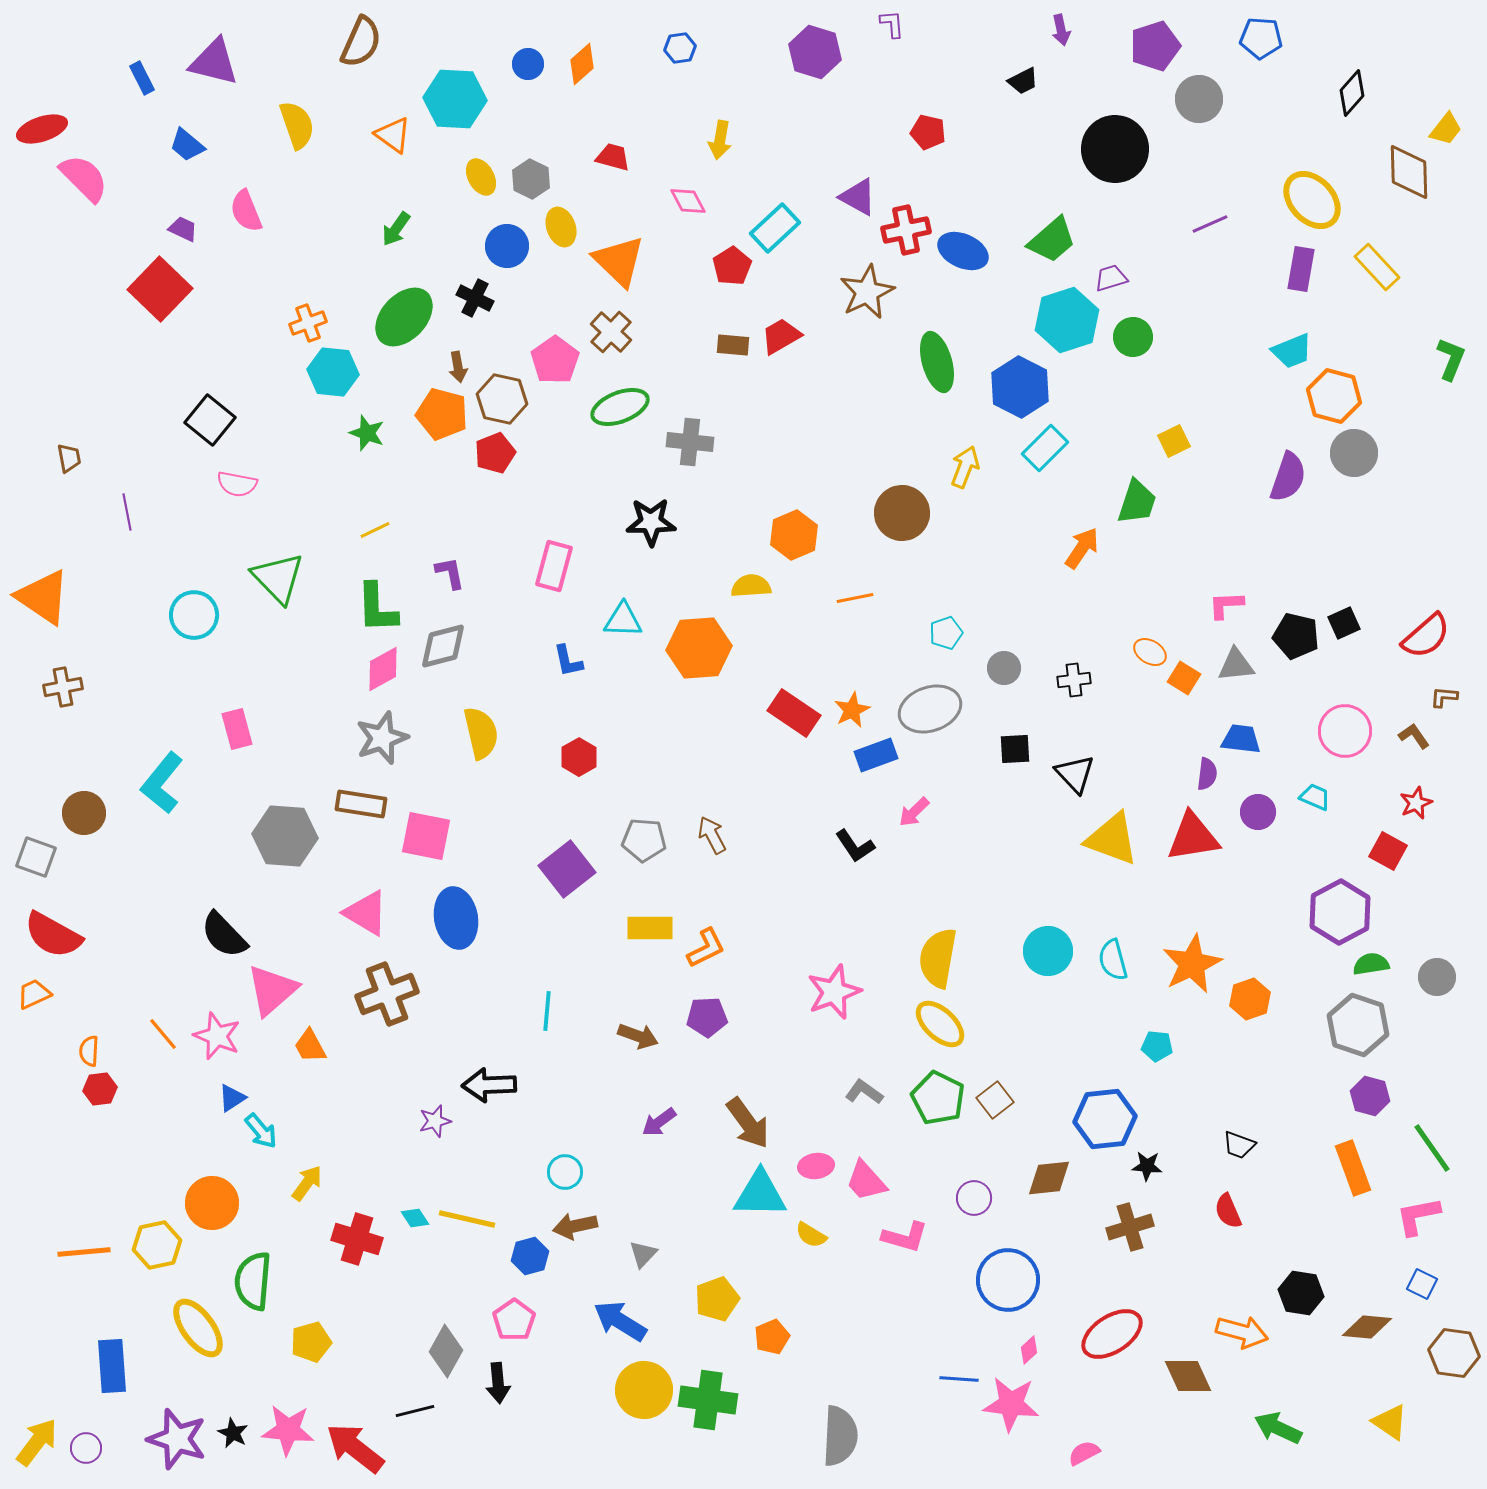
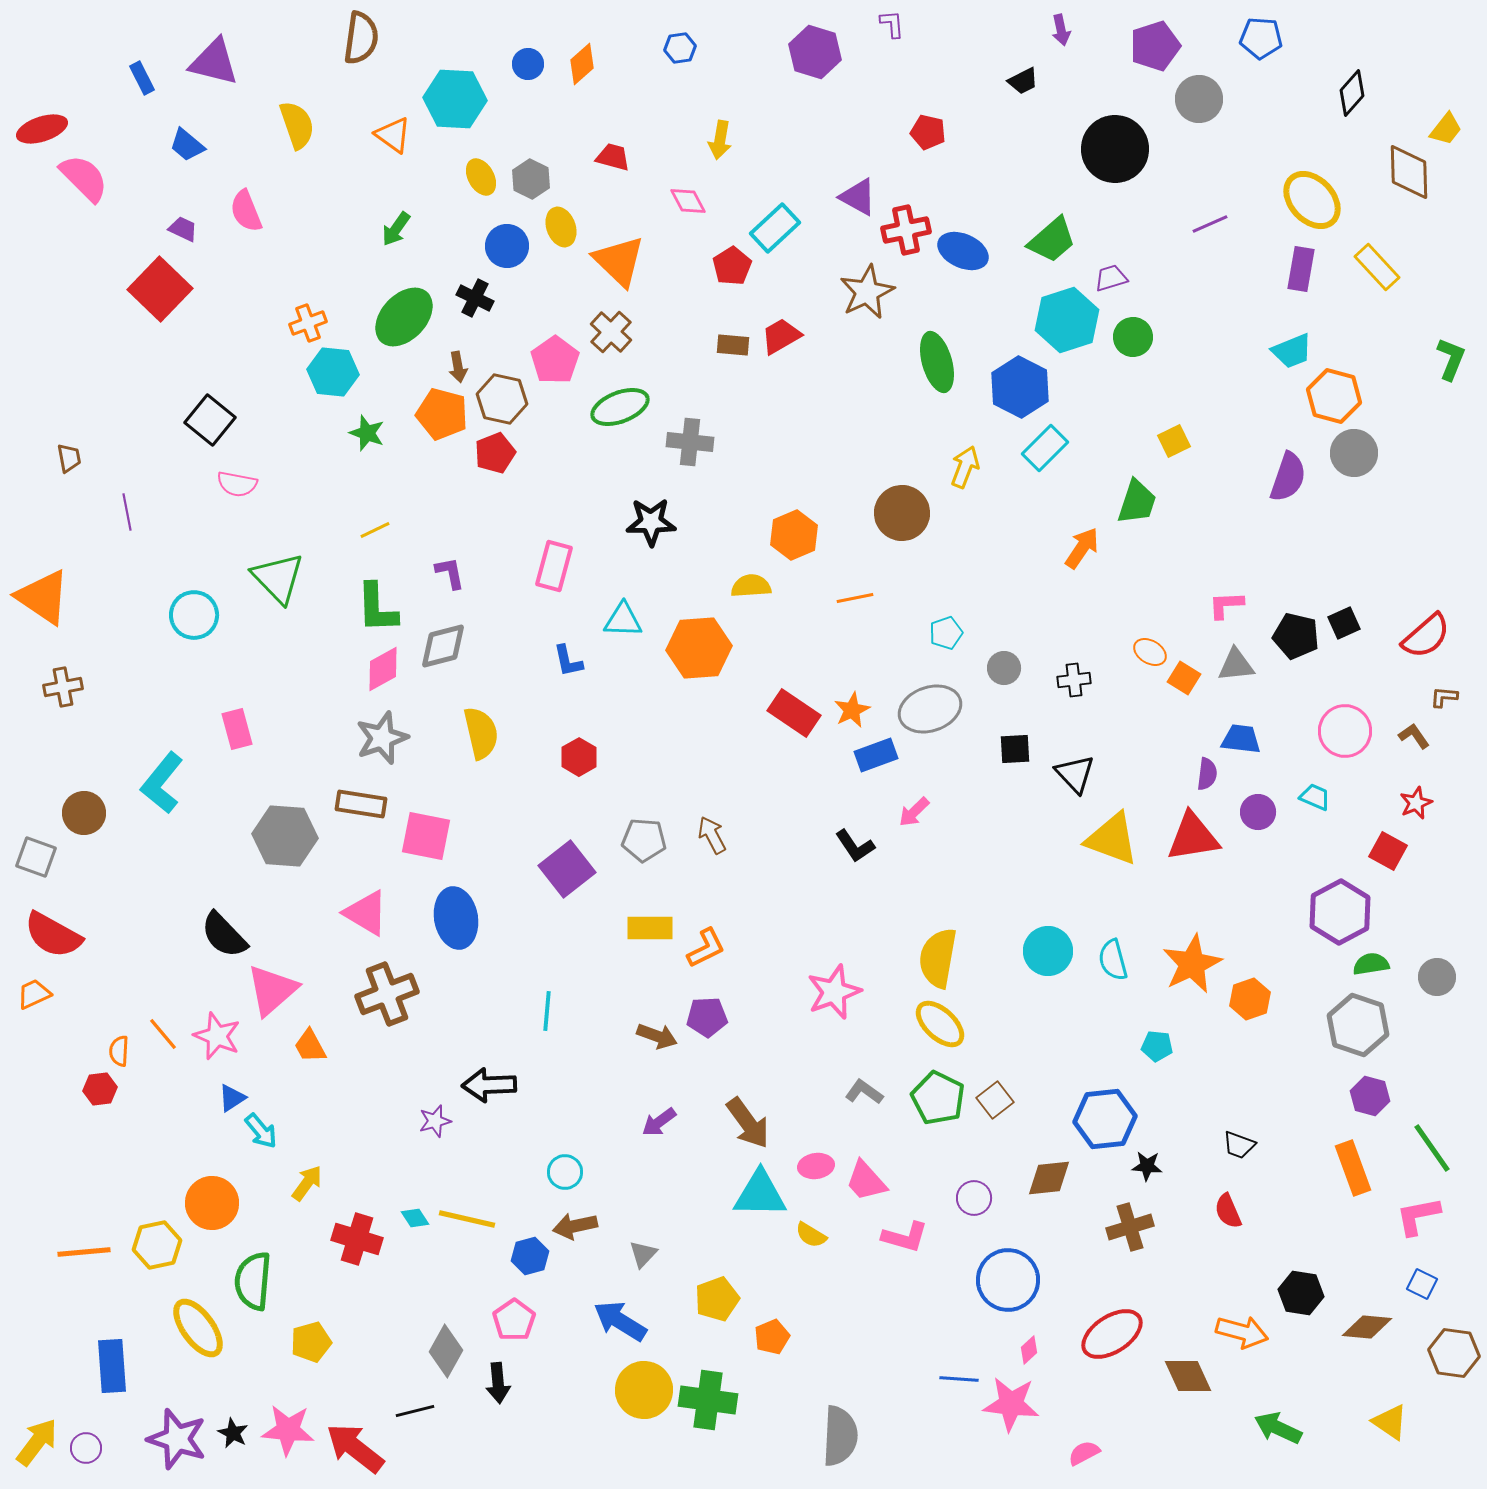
brown semicircle at (361, 42): moved 4 px up; rotated 16 degrees counterclockwise
brown arrow at (638, 1036): moved 19 px right
orange semicircle at (89, 1051): moved 30 px right
